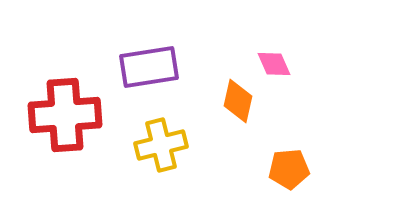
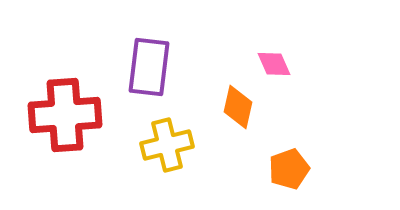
purple rectangle: rotated 74 degrees counterclockwise
orange diamond: moved 6 px down
yellow cross: moved 6 px right
orange pentagon: rotated 15 degrees counterclockwise
